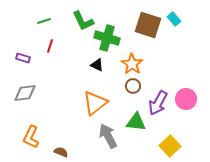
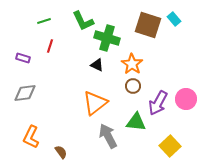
brown semicircle: rotated 32 degrees clockwise
